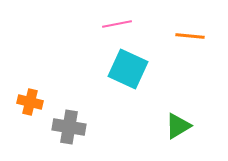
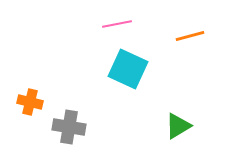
orange line: rotated 20 degrees counterclockwise
